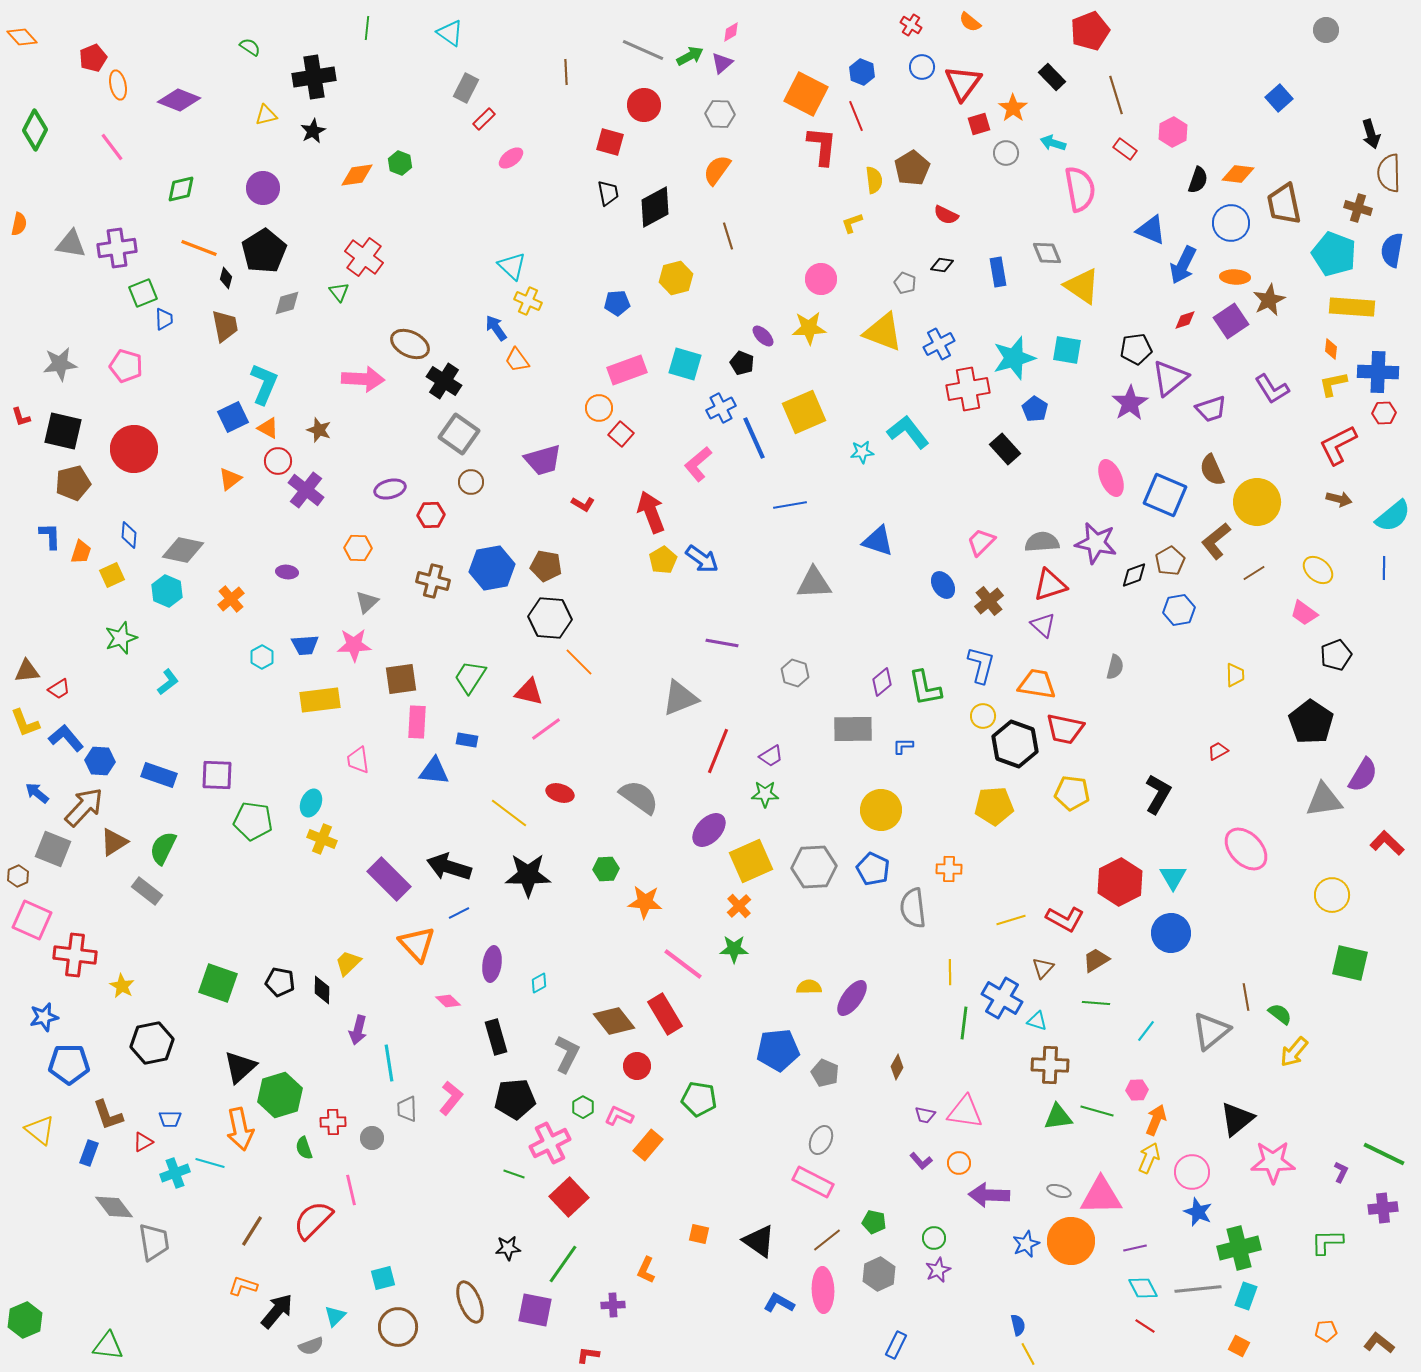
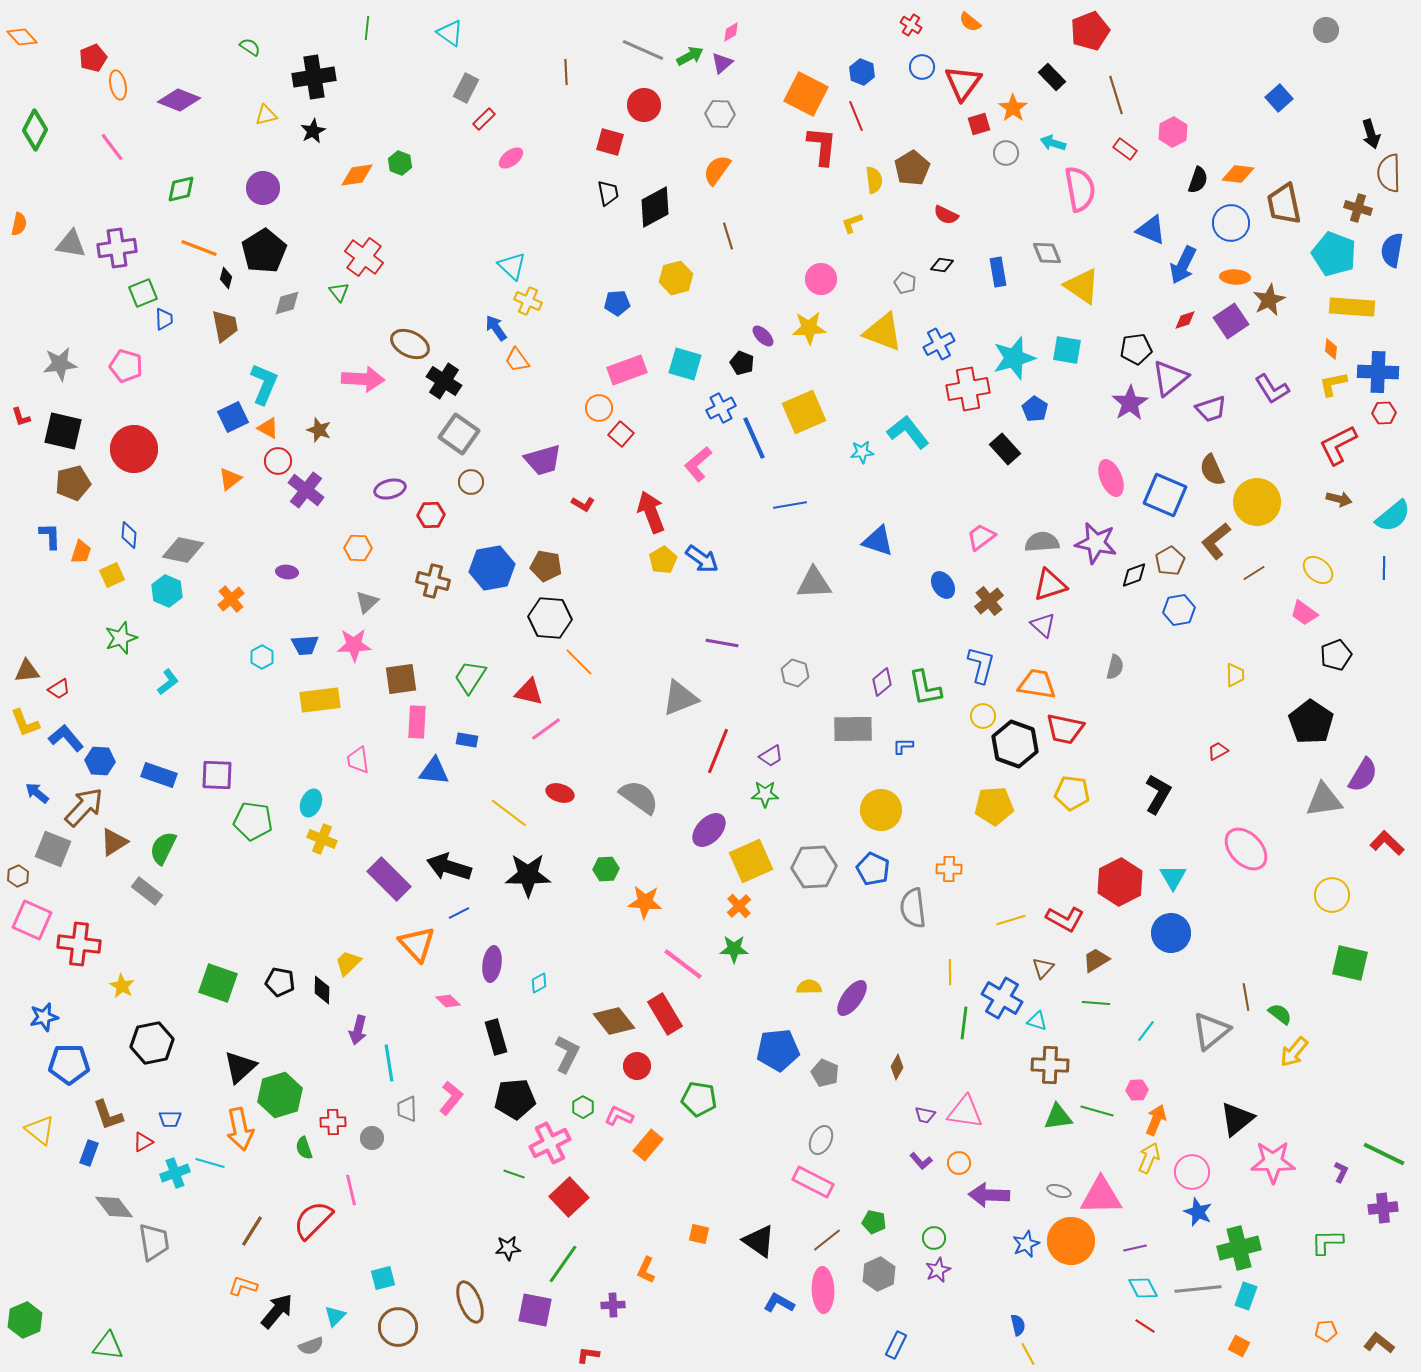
pink trapezoid at (981, 542): moved 5 px up; rotated 8 degrees clockwise
red cross at (75, 955): moved 4 px right, 11 px up
